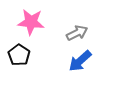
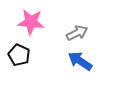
black pentagon: rotated 10 degrees counterclockwise
blue arrow: rotated 75 degrees clockwise
